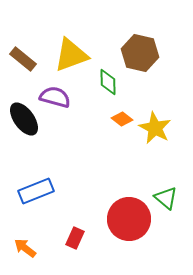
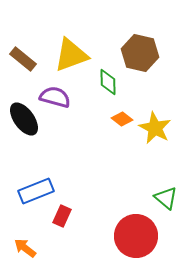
red circle: moved 7 px right, 17 px down
red rectangle: moved 13 px left, 22 px up
